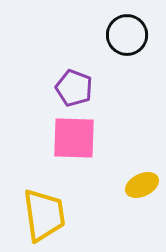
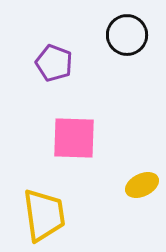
purple pentagon: moved 20 px left, 25 px up
